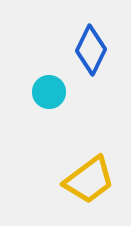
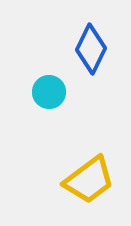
blue diamond: moved 1 px up
